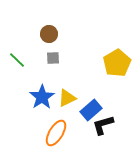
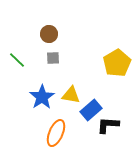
yellow triangle: moved 4 px right, 3 px up; rotated 36 degrees clockwise
black L-shape: moved 5 px right; rotated 20 degrees clockwise
orange ellipse: rotated 8 degrees counterclockwise
